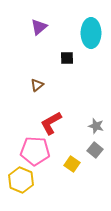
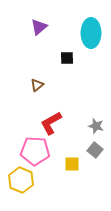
yellow square: rotated 35 degrees counterclockwise
